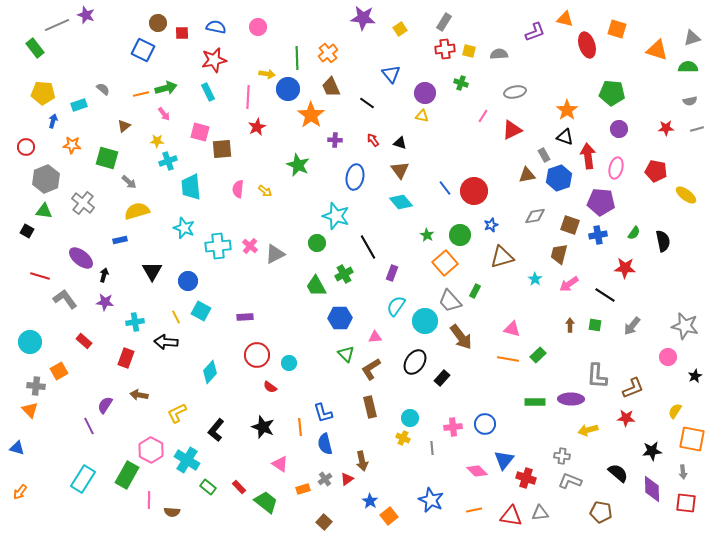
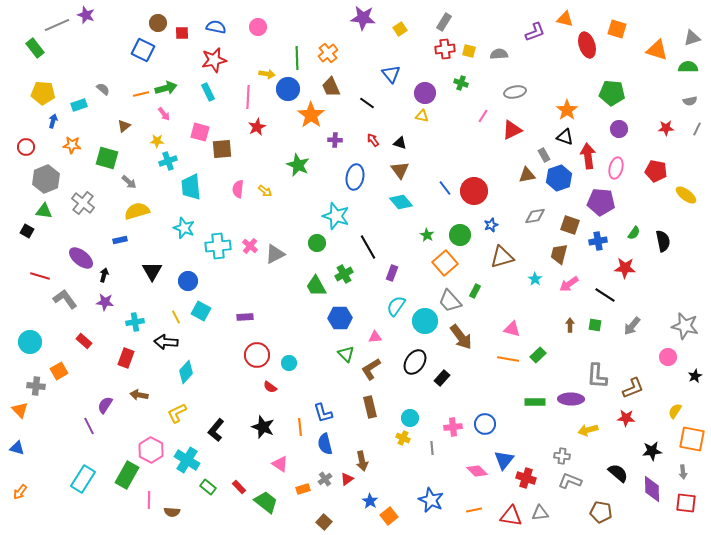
gray line at (697, 129): rotated 48 degrees counterclockwise
blue cross at (598, 235): moved 6 px down
cyan diamond at (210, 372): moved 24 px left
orange triangle at (30, 410): moved 10 px left
